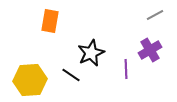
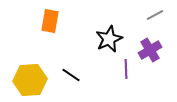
black star: moved 18 px right, 14 px up
